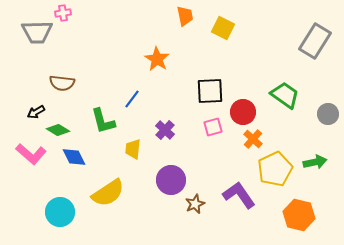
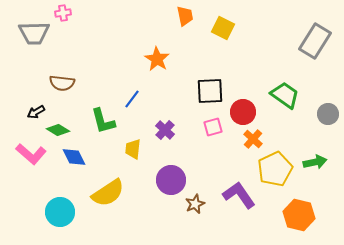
gray trapezoid: moved 3 px left, 1 px down
